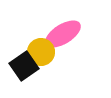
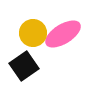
yellow circle: moved 8 px left, 19 px up
